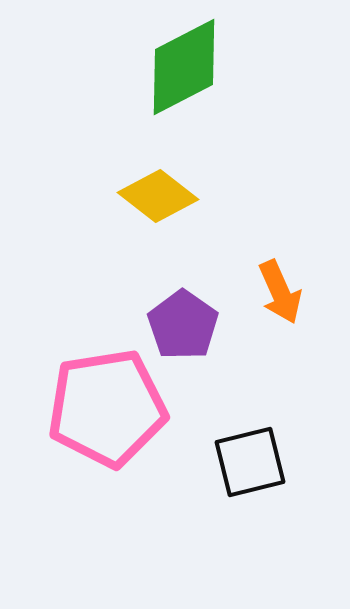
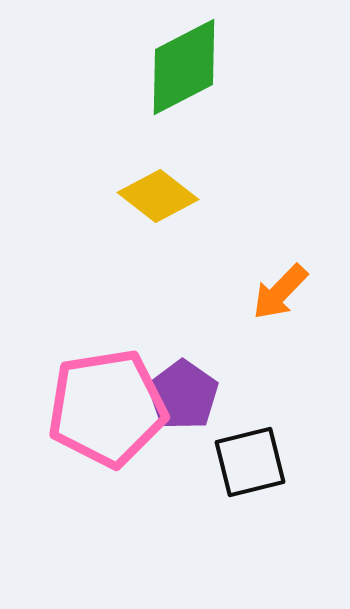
orange arrow: rotated 68 degrees clockwise
purple pentagon: moved 70 px down
